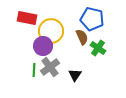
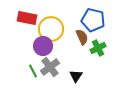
blue pentagon: moved 1 px right, 1 px down
yellow circle: moved 2 px up
green cross: rotated 28 degrees clockwise
green line: moved 1 px left, 1 px down; rotated 32 degrees counterclockwise
black triangle: moved 1 px right, 1 px down
